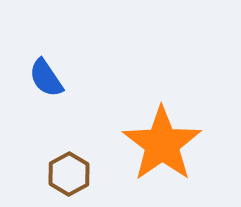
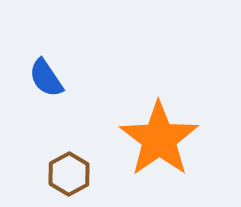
orange star: moved 3 px left, 5 px up
